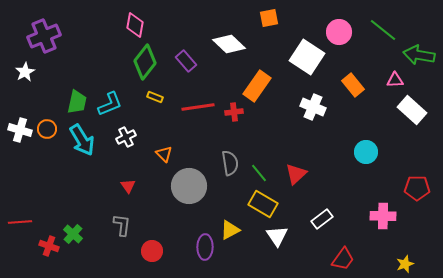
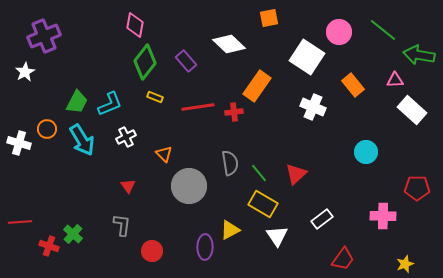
green trapezoid at (77, 102): rotated 15 degrees clockwise
white cross at (20, 130): moved 1 px left, 13 px down
